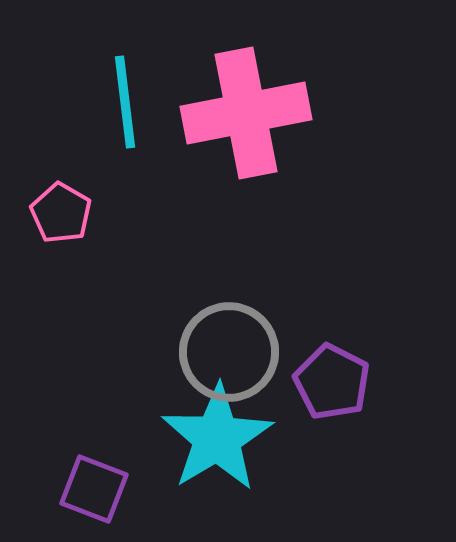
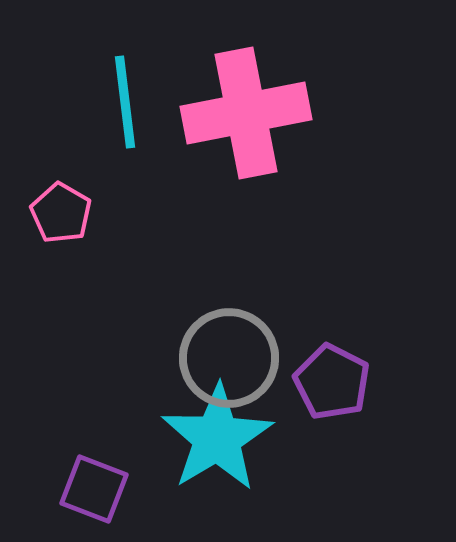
gray circle: moved 6 px down
